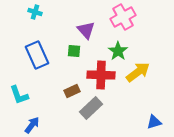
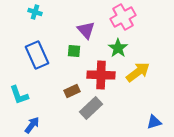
green star: moved 3 px up
